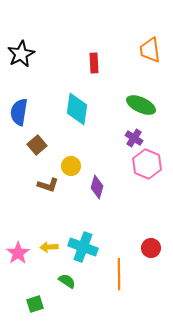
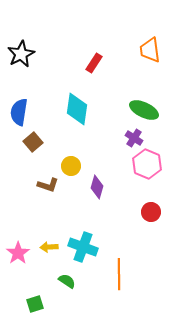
red rectangle: rotated 36 degrees clockwise
green ellipse: moved 3 px right, 5 px down
brown square: moved 4 px left, 3 px up
red circle: moved 36 px up
